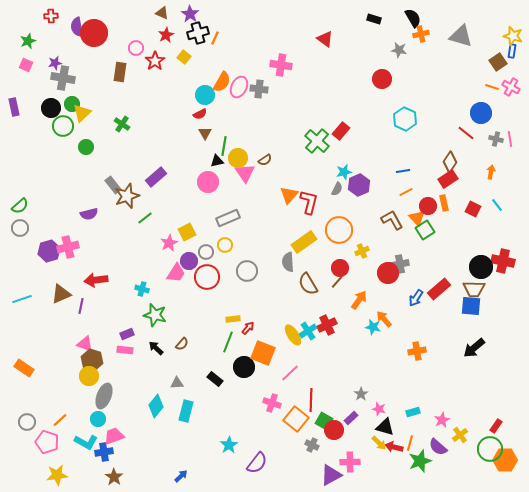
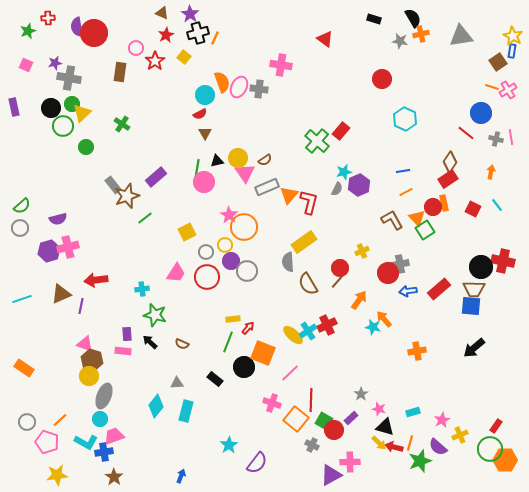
red cross at (51, 16): moved 3 px left, 2 px down
gray triangle at (461, 36): rotated 25 degrees counterclockwise
yellow star at (513, 36): rotated 12 degrees clockwise
green star at (28, 41): moved 10 px up
gray star at (399, 50): moved 1 px right, 9 px up
gray cross at (63, 78): moved 6 px right
orange semicircle at (222, 82): rotated 50 degrees counterclockwise
pink cross at (511, 87): moved 3 px left, 3 px down; rotated 30 degrees clockwise
pink line at (510, 139): moved 1 px right, 2 px up
green line at (224, 146): moved 27 px left, 23 px down
pink circle at (208, 182): moved 4 px left
green semicircle at (20, 206): moved 2 px right
red circle at (428, 206): moved 5 px right, 1 px down
purple semicircle at (89, 214): moved 31 px left, 5 px down
gray rectangle at (228, 218): moved 39 px right, 31 px up
orange circle at (339, 230): moved 95 px left, 3 px up
pink star at (169, 243): moved 60 px right, 28 px up; rotated 12 degrees counterclockwise
purple circle at (189, 261): moved 42 px right
cyan cross at (142, 289): rotated 24 degrees counterclockwise
blue arrow at (416, 298): moved 8 px left, 7 px up; rotated 48 degrees clockwise
purple rectangle at (127, 334): rotated 72 degrees counterclockwise
yellow ellipse at (293, 335): rotated 15 degrees counterclockwise
brown semicircle at (182, 344): rotated 72 degrees clockwise
black arrow at (156, 348): moved 6 px left, 6 px up
pink rectangle at (125, 350): moved 2 px left, 1 px down
cyan circle at (98, 419): moved 2 px right
yellow cross at (460, 435): rotated 14 degrees clockwise
blue arrow at (181, 476): rotated 24 degrees counterclockwise
